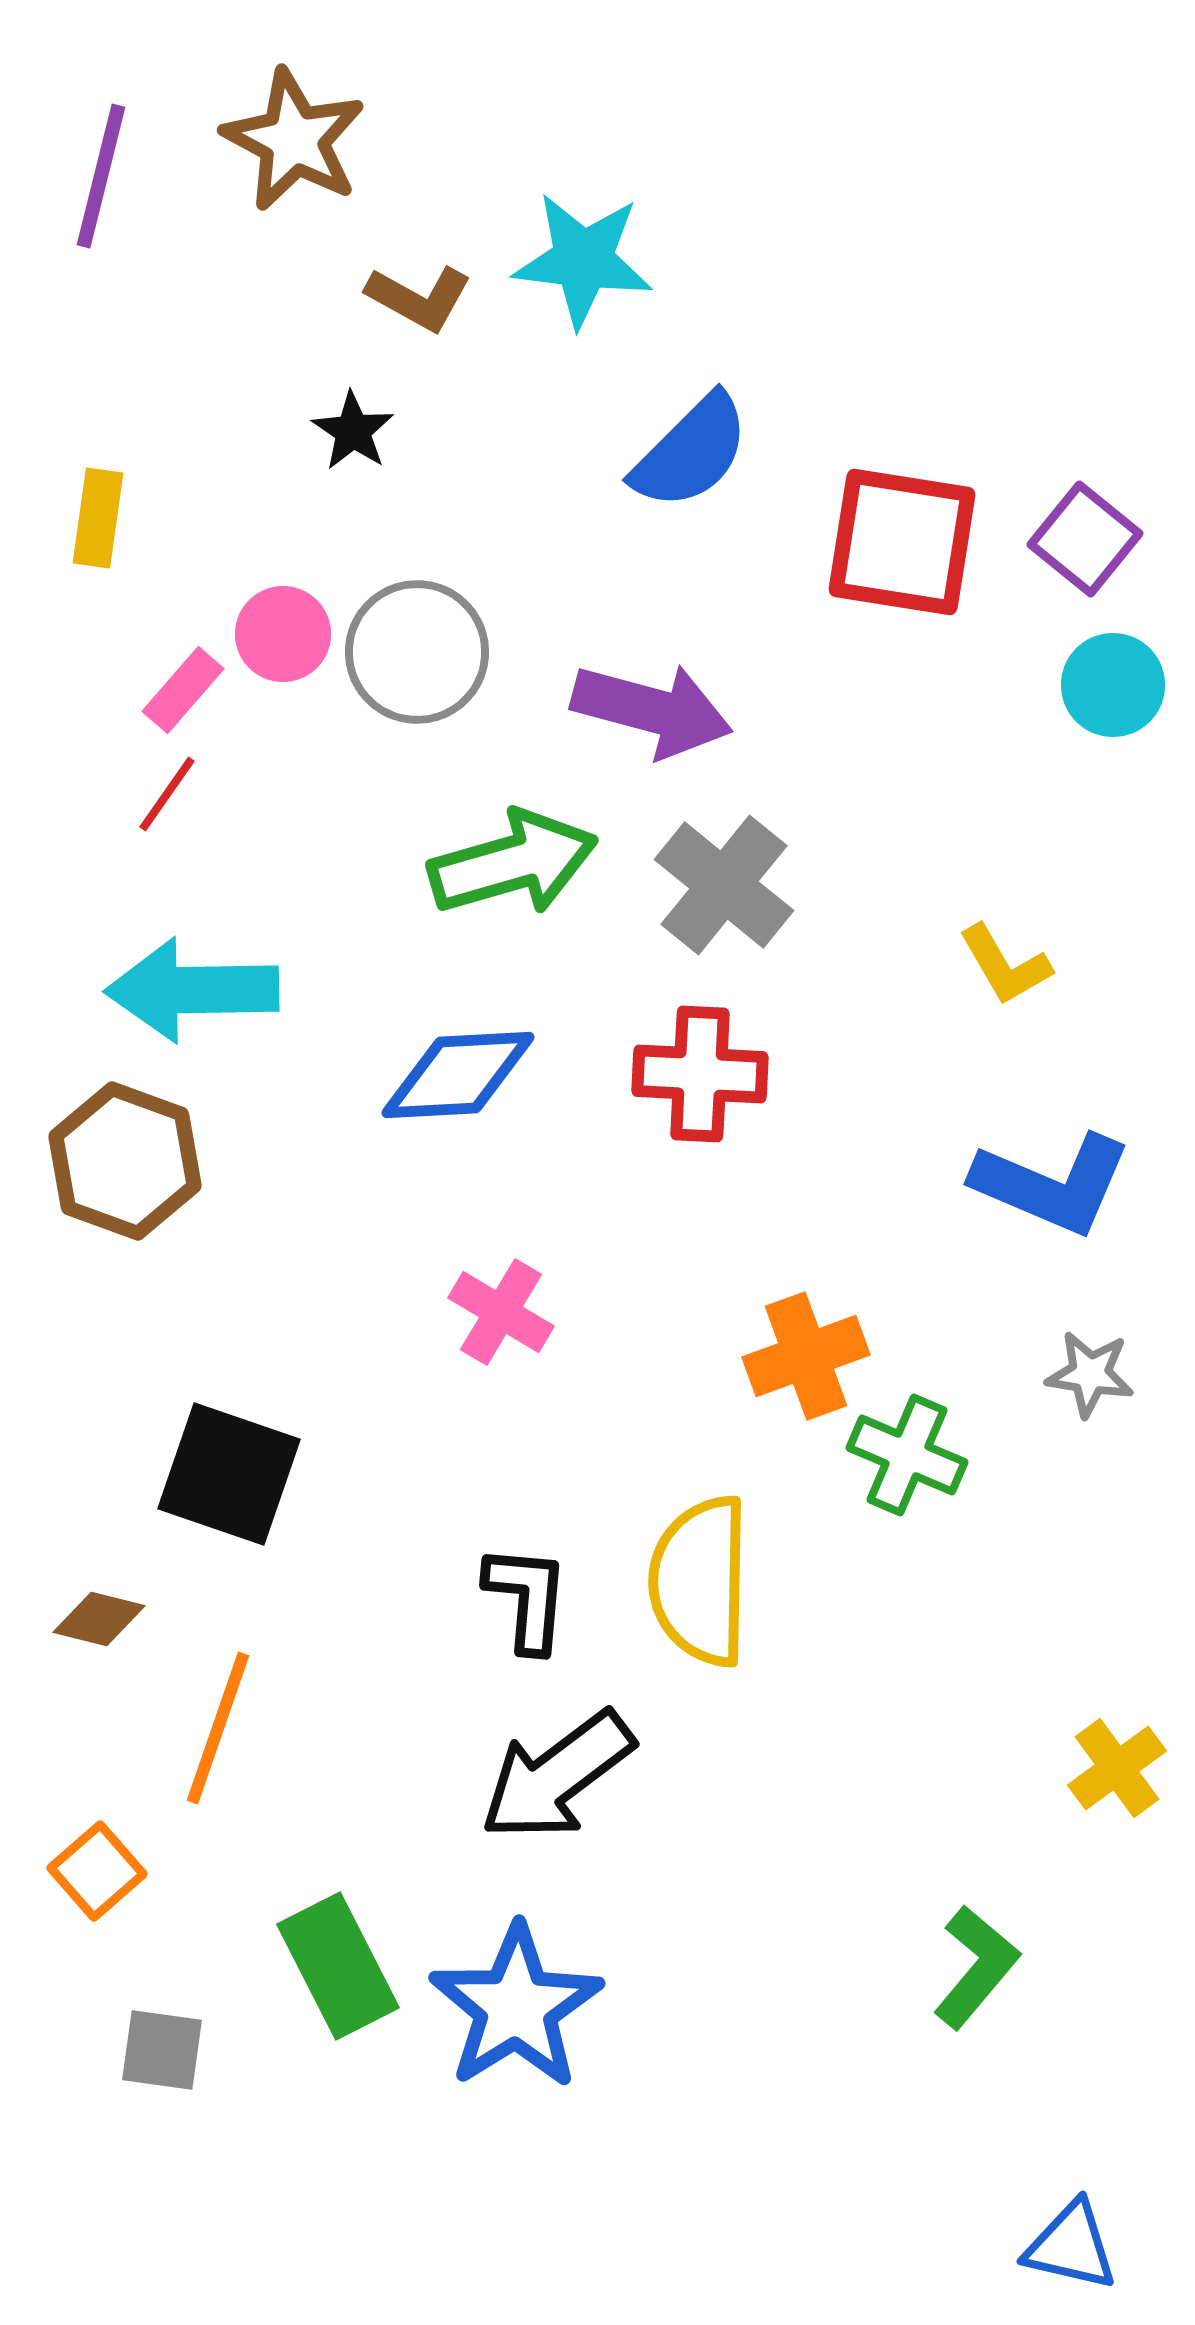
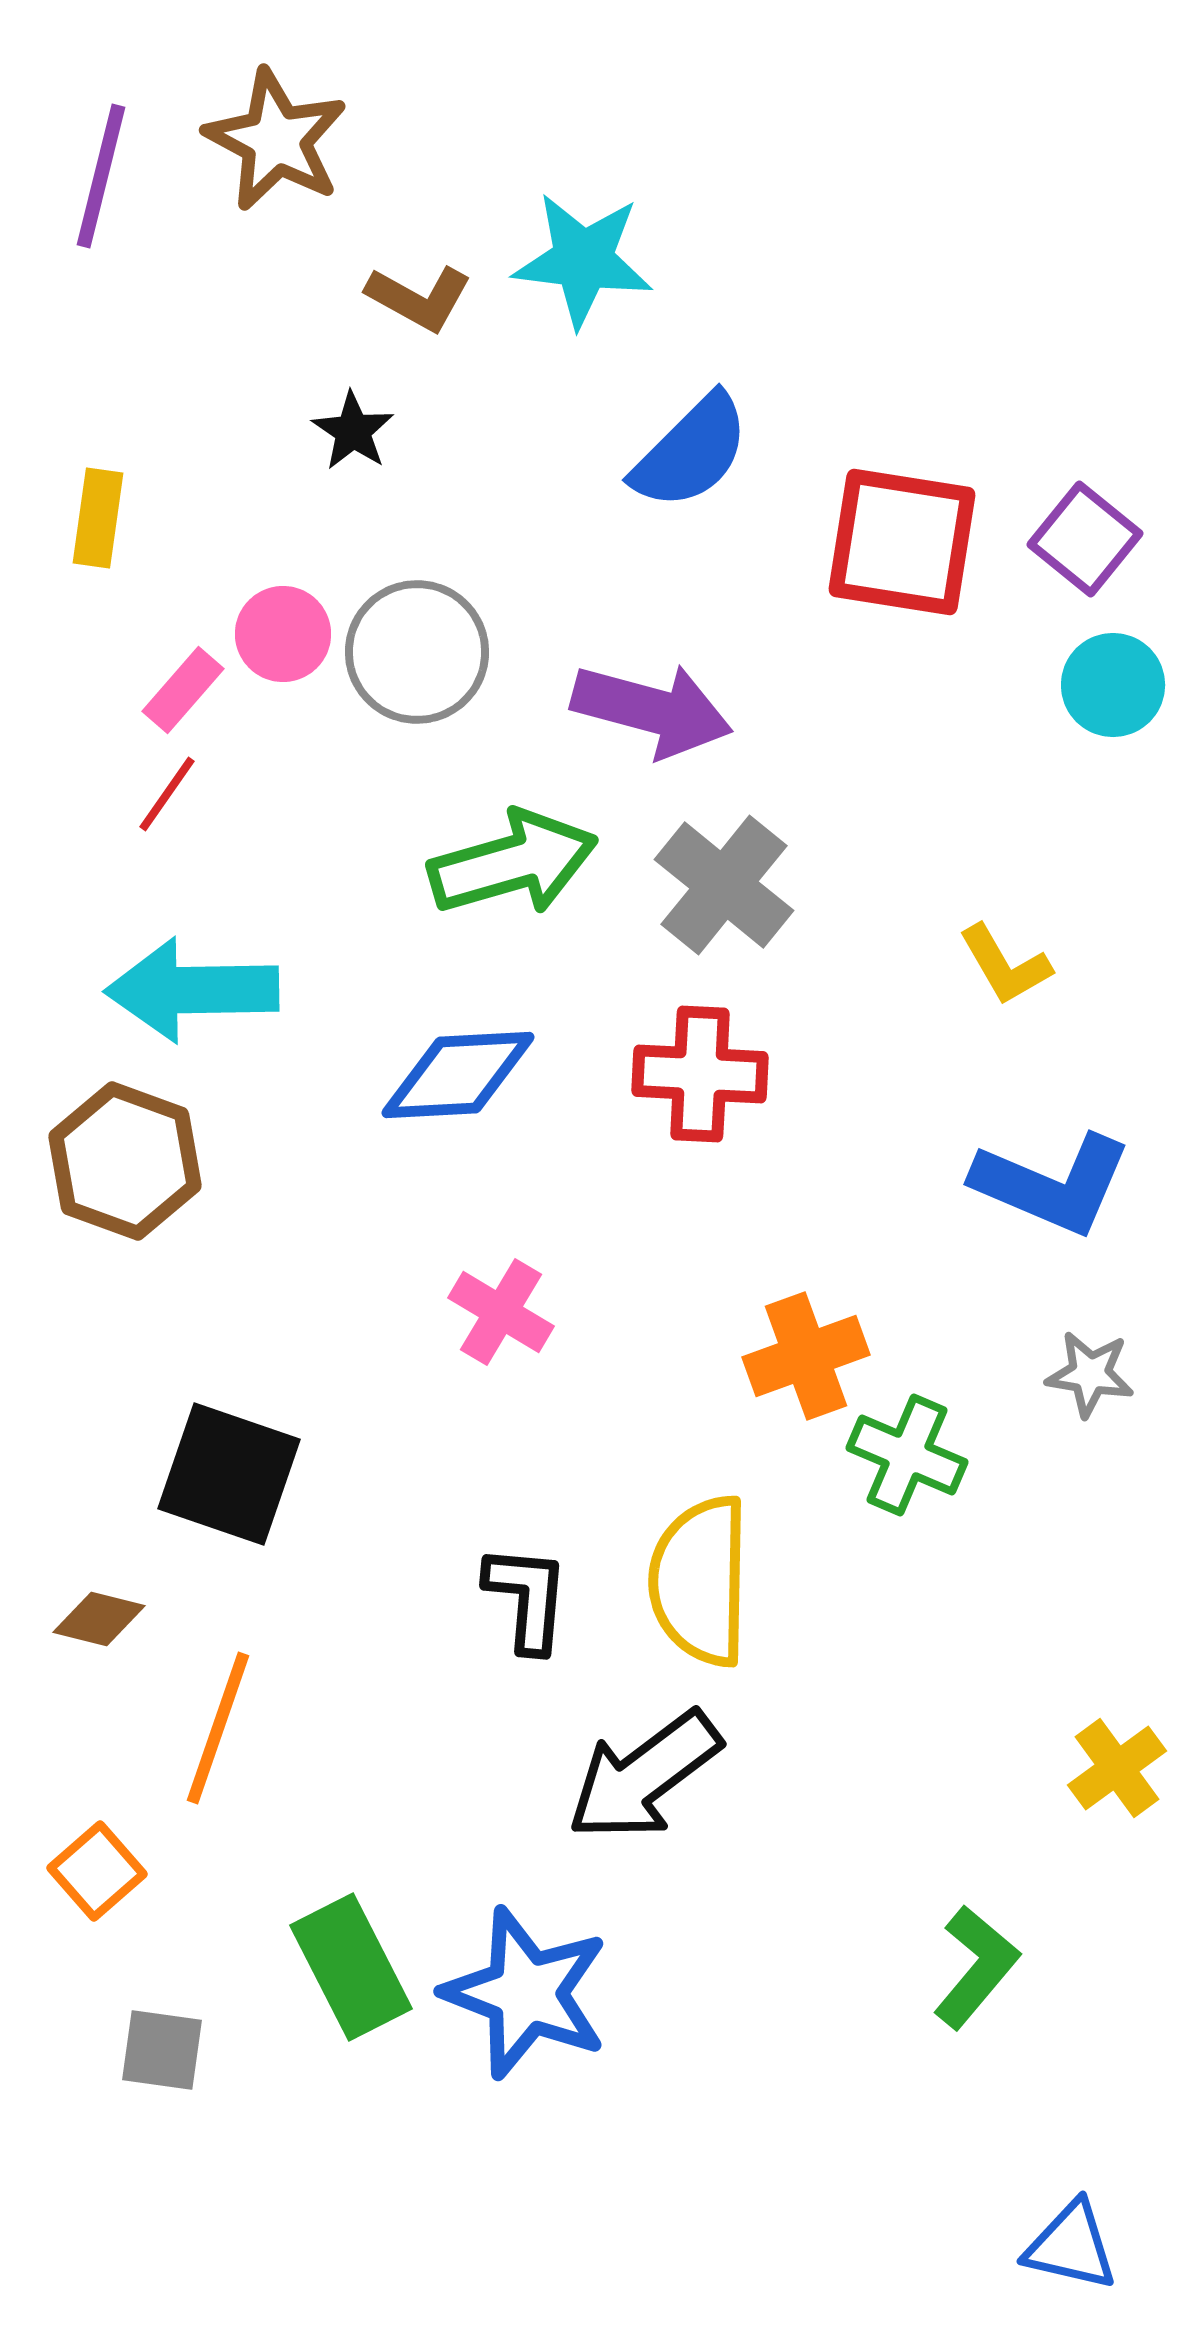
brown star: moved 18 px left
black arrow: moved 87 px right
green rectangle: moved 13 px right, 1 px down
blue star: moved 10 px right, 14 px up; rotated 19 degrees counterclockwise
